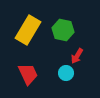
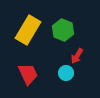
green hexagon: rotated 10 degrees clockwise
